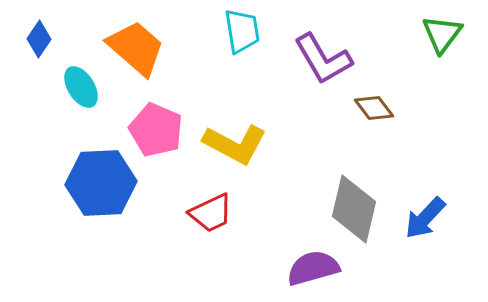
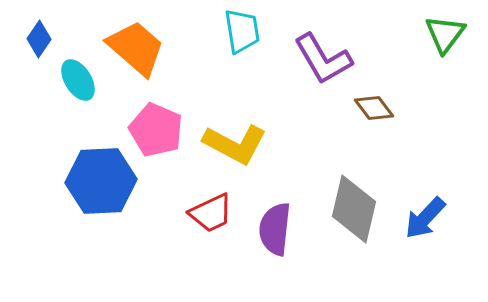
green triangle: moved 3 px right
cyan ellipse: moved 3 px left, 7 px up
blue hexagon: moved 2 px up
purple semicircle: moved 38 px left, 39 px up; rotated 68 degrees counterclockwise
